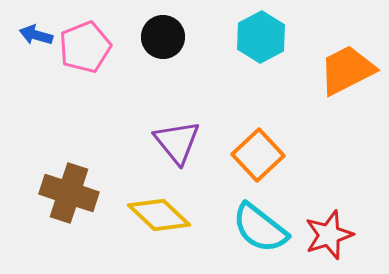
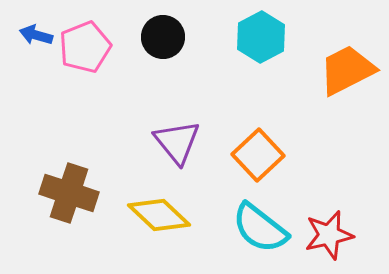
red star: rotated 6 degrees clockwise
